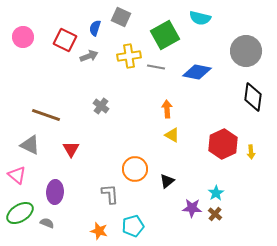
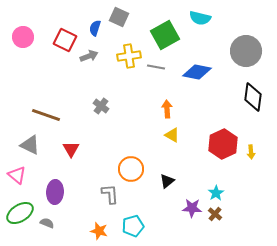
gray square: moved 2 px left
orange circle: moved 4 px left
